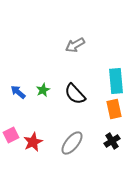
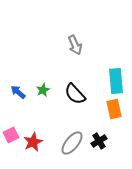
gray arrow: rotated 84 degrees counterclockwise
black cross: moved 13 px left
